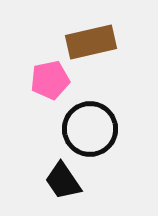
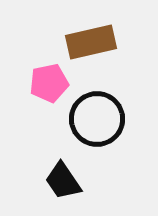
pink pentagon: moved 1 px left, 3 px down
black circle: moved 7 px right, 10 px up
